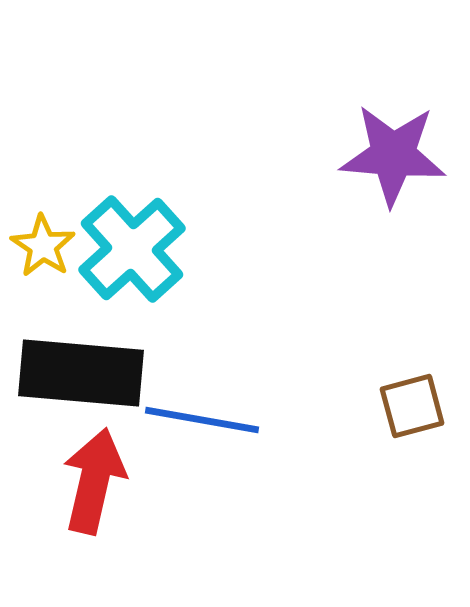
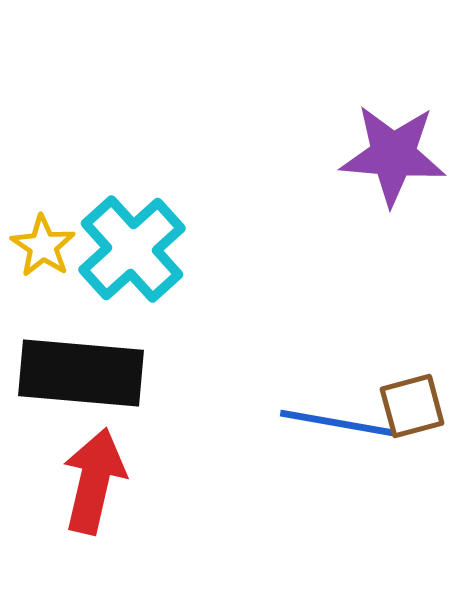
blue line: moved 135 px right, 3 px down
